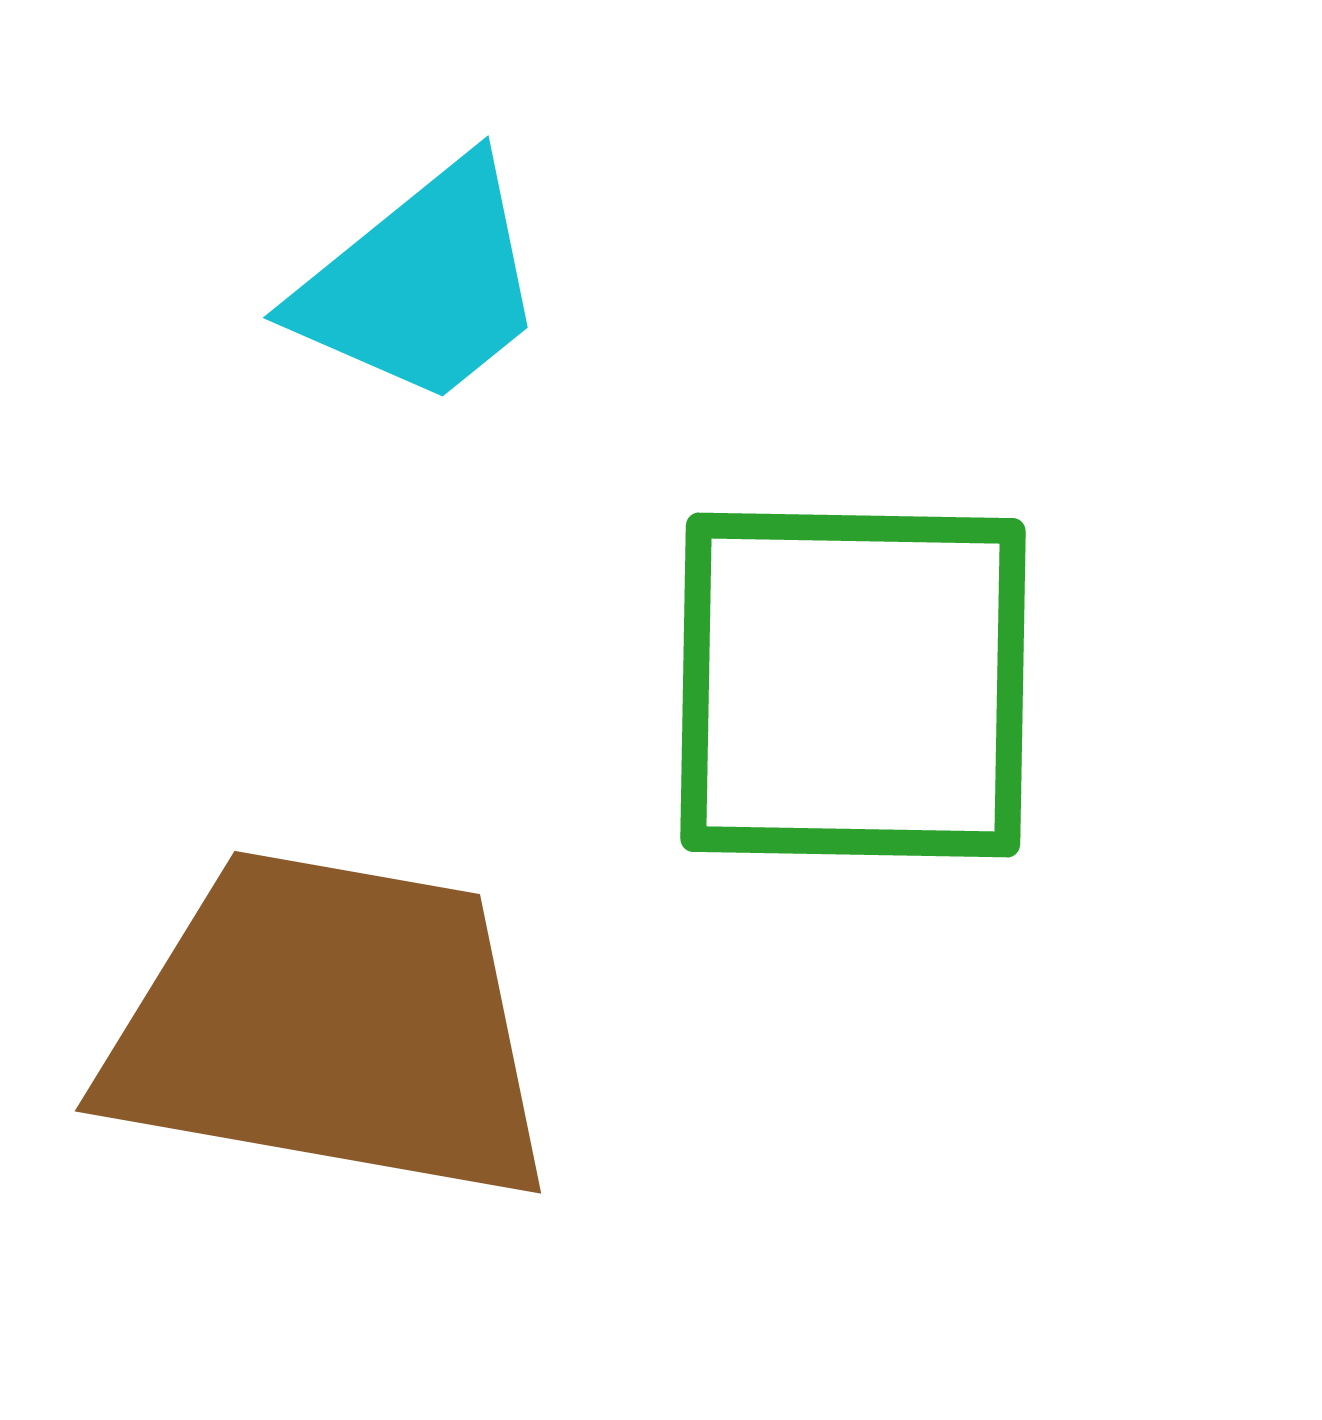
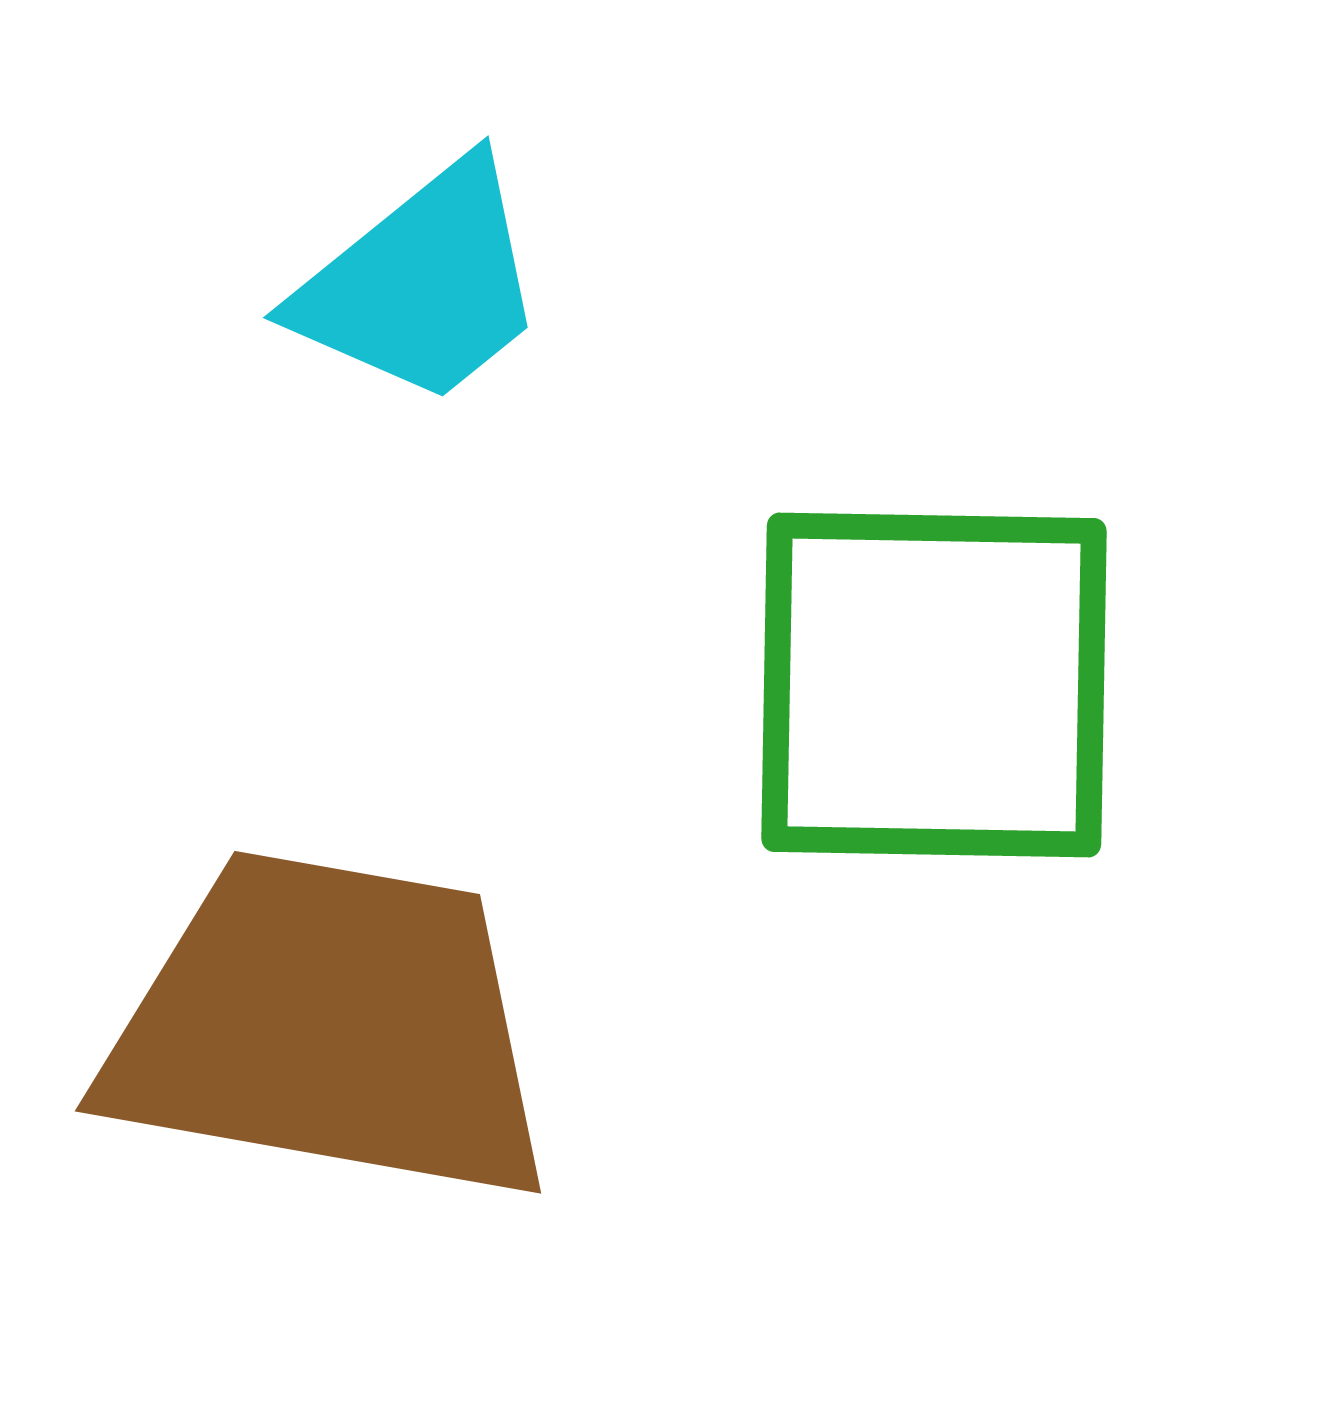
green square: moved 81 px right
